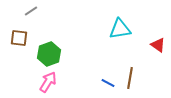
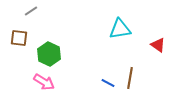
green hexagon: rotated 15 degrees counterclockwise
pink arrow: moved 4 px left; rotated 90 degrees clockwise
